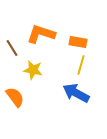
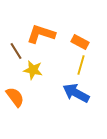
orange rectangle: moved 2 px right; rotated 18 degrees clockwise
brown line: moved 4 px right, 3 px down
